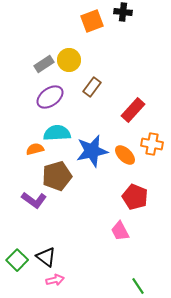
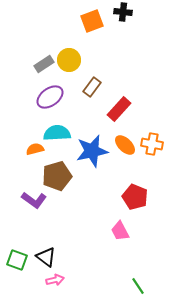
red rectangle: moved 14 px left, 1 px up
orange ellipse: moved 10 px up
green square: rotated 25 degrees counterclockwise
